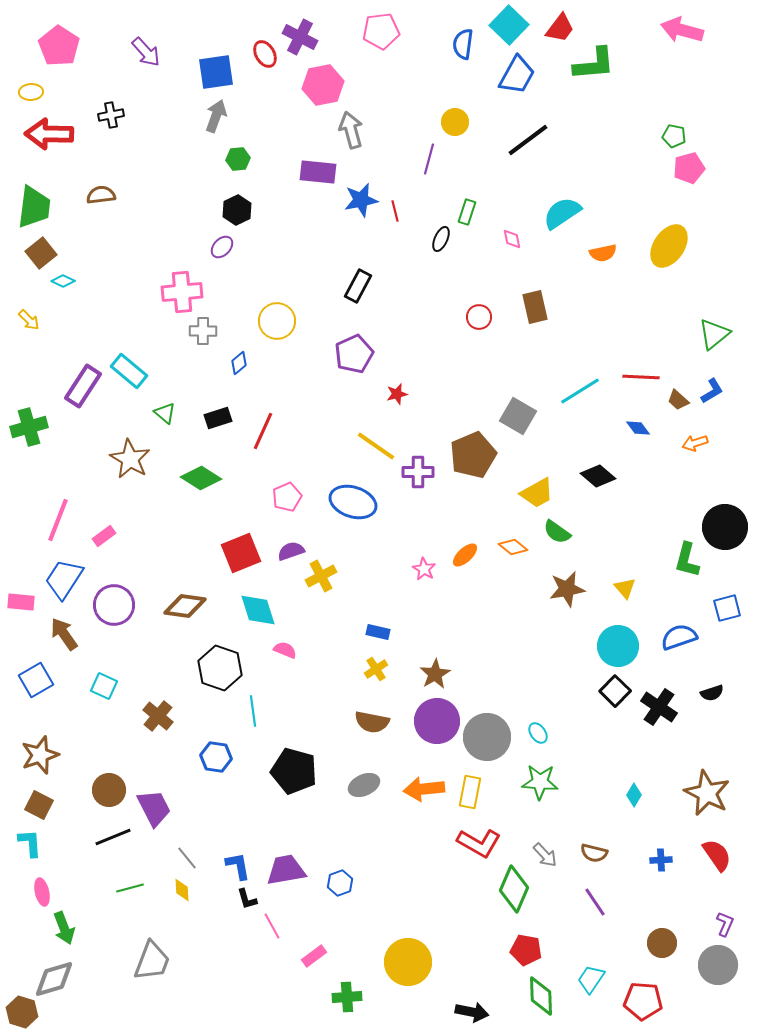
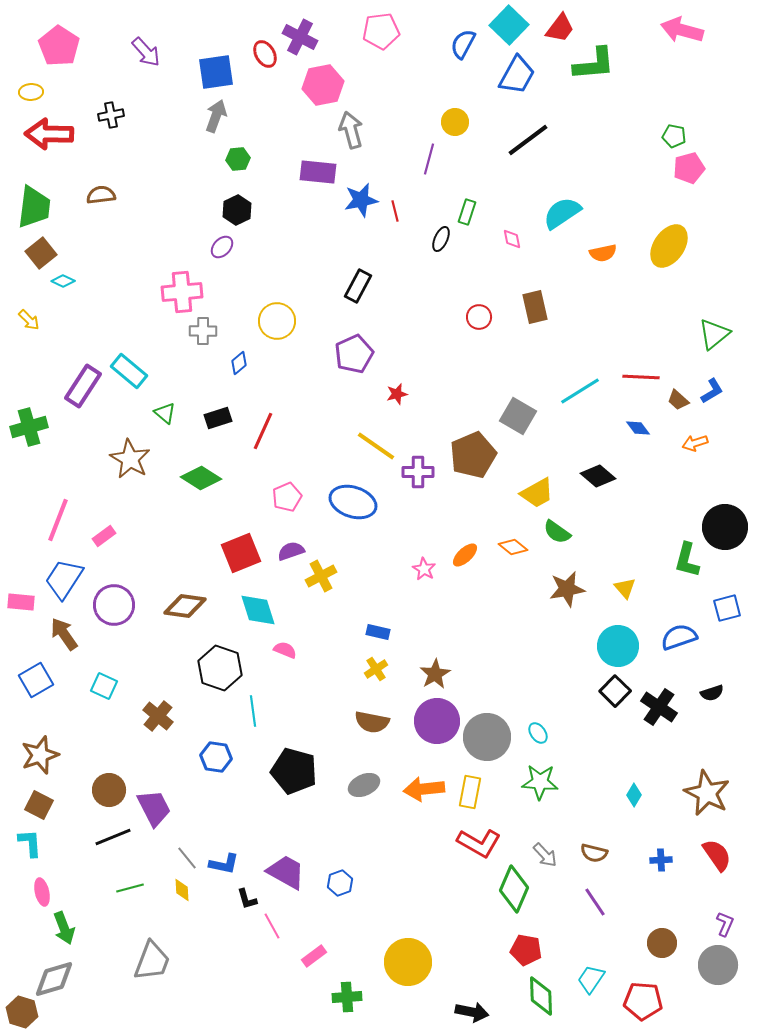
blue semicircle at (463, 44): rotated 20 degrees clockwise
blue L-shape at (238, 866): moved 14 px left, 2 px up; rotated 112 degrees clockwise
purple trapezoid at (286, 870): moved 2 px down; rotated 39 degrees clockwise
